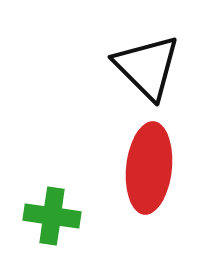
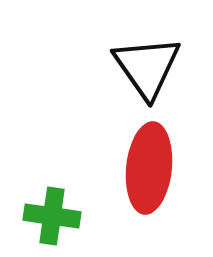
black triangle: rotated 10 degrees clockwise
